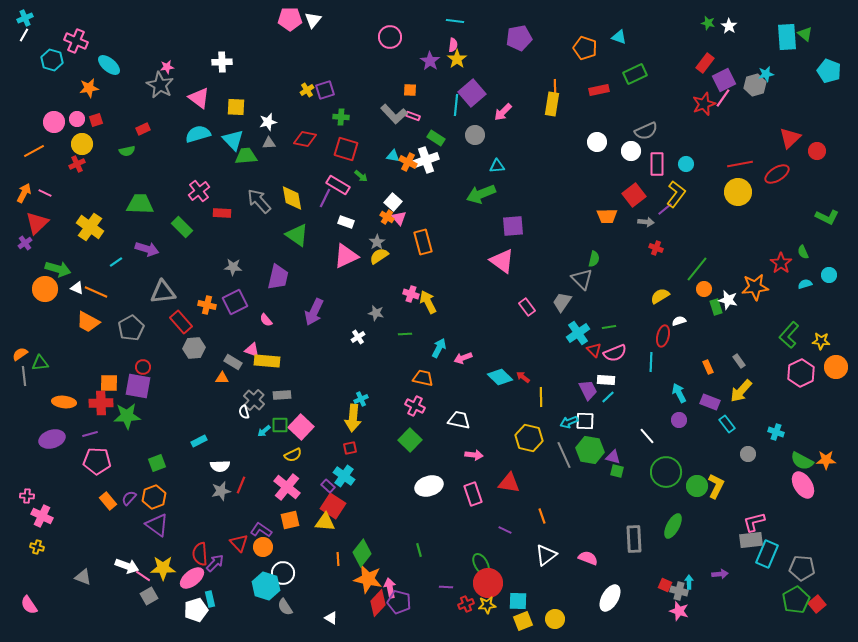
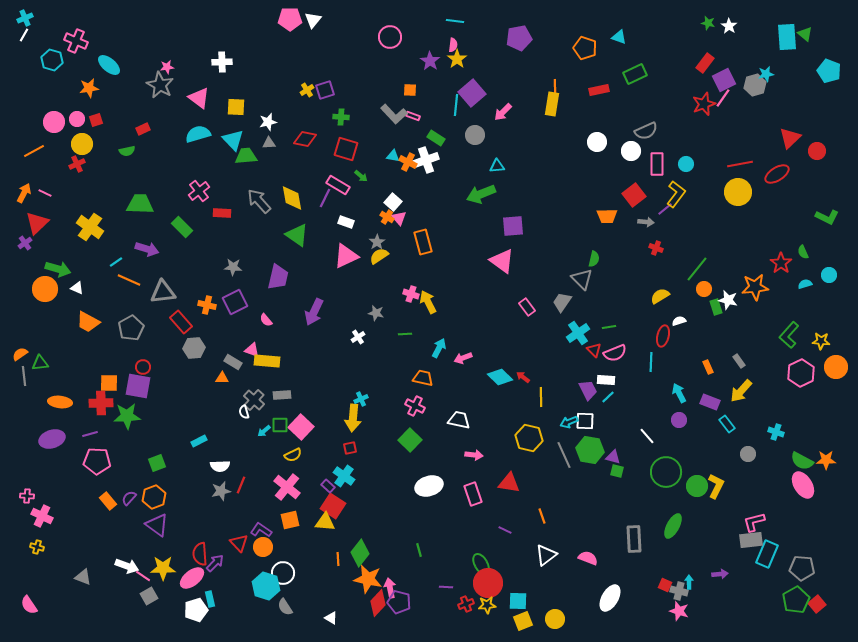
orange line at (96, 292): moved 33 px right, 12 px up
orange ellipse at (64, 402): moved 4 px left
green diamond at (362, 553): moved 2 px left
